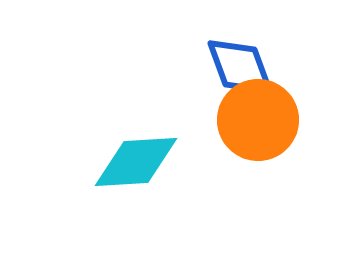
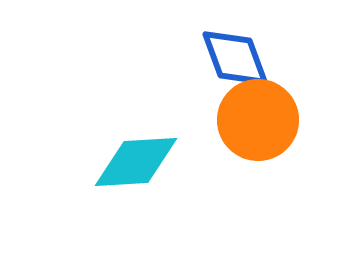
blue diamond: moved 5 px left, 9 px up
